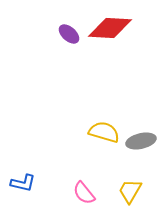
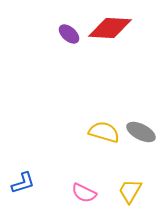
gray ellipse: moved 9 px up; rotated 40 degrees clockwise
blue L-shape: rotated 30 degrees counterclockwise
pink semicircle: rotated 25 degrees counterclockwise
